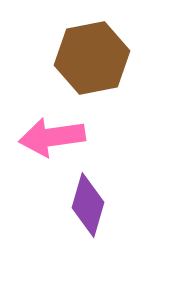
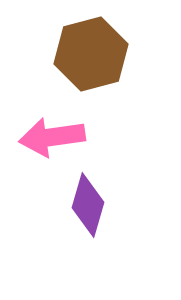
brown hexagon: moved 1 px left, 4 px up; rotated 4 degrees counterclockwise
